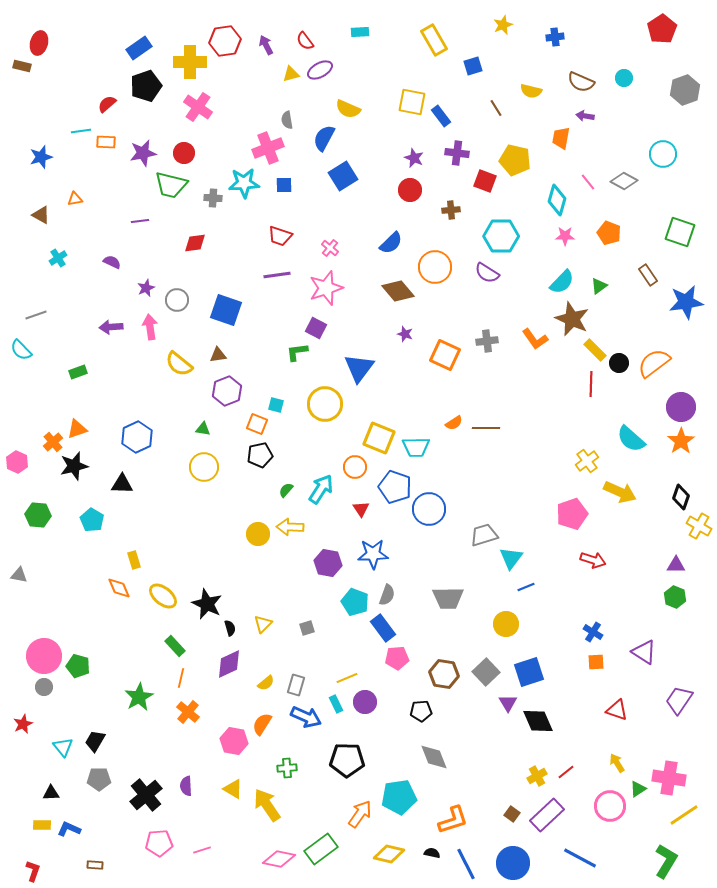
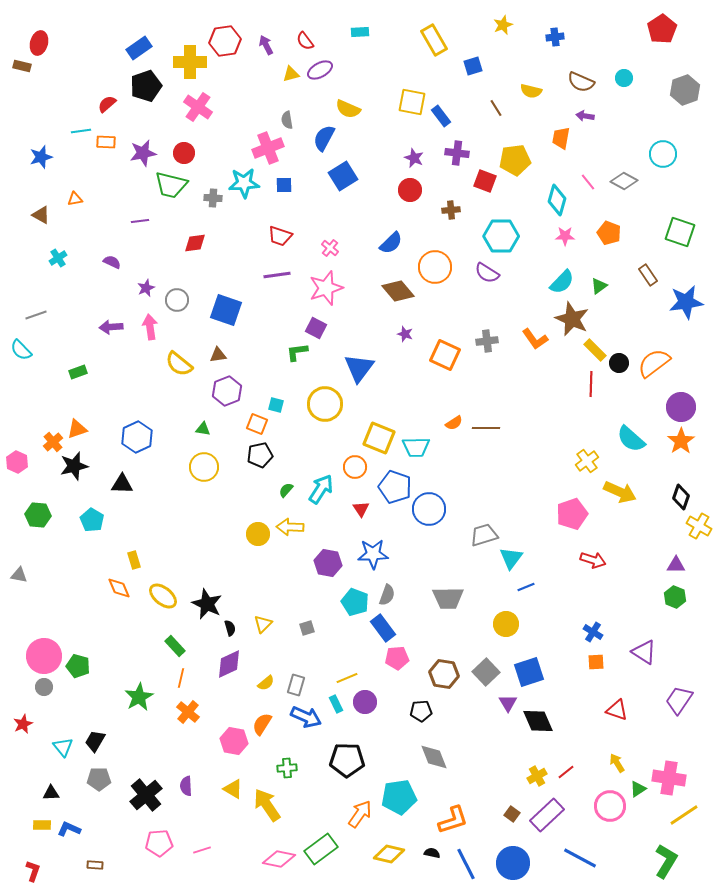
yellow pentagon at (515, 160): rotated 20 degrees counterclockwise
